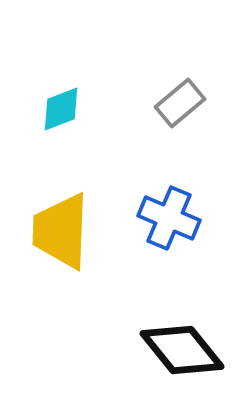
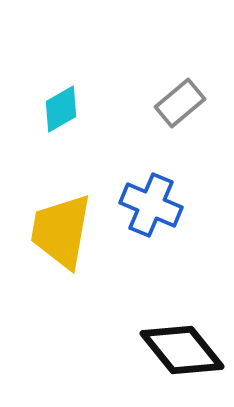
cyan diamond: rotated 9 degrees counterclockwise
blue cross: moved 18 px left, 13 px up
yellow trapezoid: rotated 8 degrees clockwise
